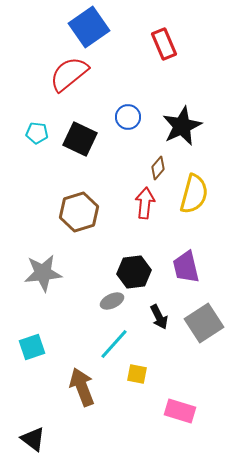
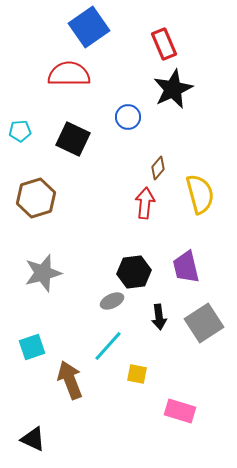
red semicircle: rotated 39 degrees clockwise
black star: moved 9 px left, 37 px up
cyan pentagon: moved 17 px left, 2 px up; rotated 10 degrees counterclockwise
black square: moved 7 px left
yellow semicircle: moved 6 px right; rotated 30 degrees counterclockwise
brown hexagon: moved 43 px left, 14 px up
gray star: rotated 9 degrees counterclockwise
black arrow: rotated 20 degrees clockwise
cyan line: moved 6 px left, 2 px down
brown arrow: moved 12 px left, 7 px up
black triangle: rotated 12 degrees counterclockwise
